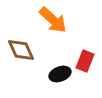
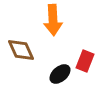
orange arrow: rotated 44 degrees clockwise
black ellipse: rotated 20 degrees counterclockwise
